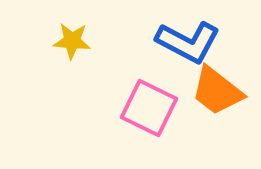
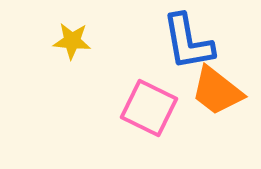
blue L-shape: rotated 52 degrees clockwise
